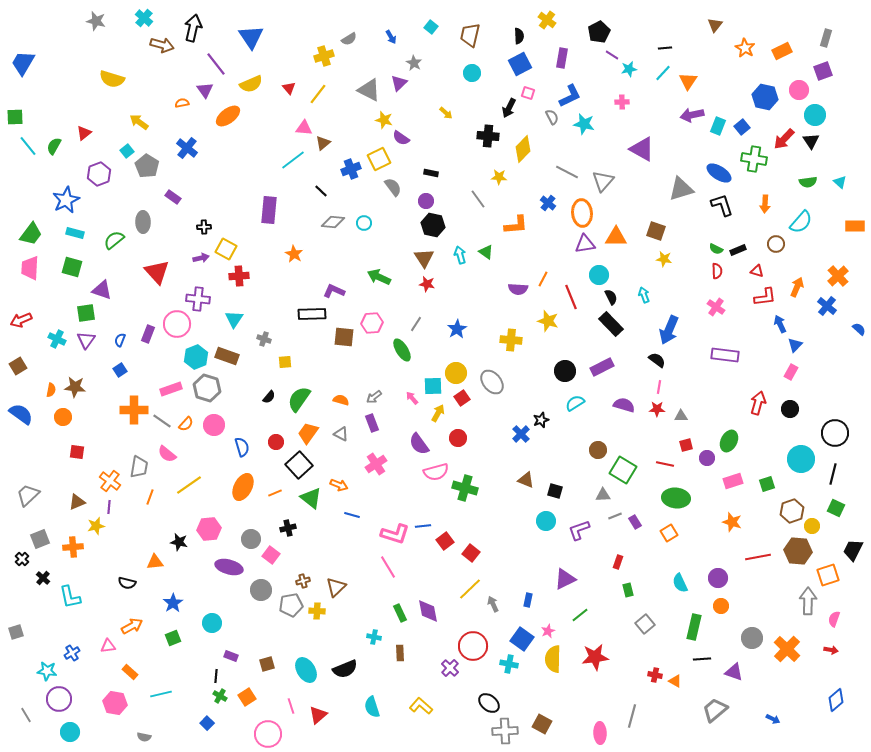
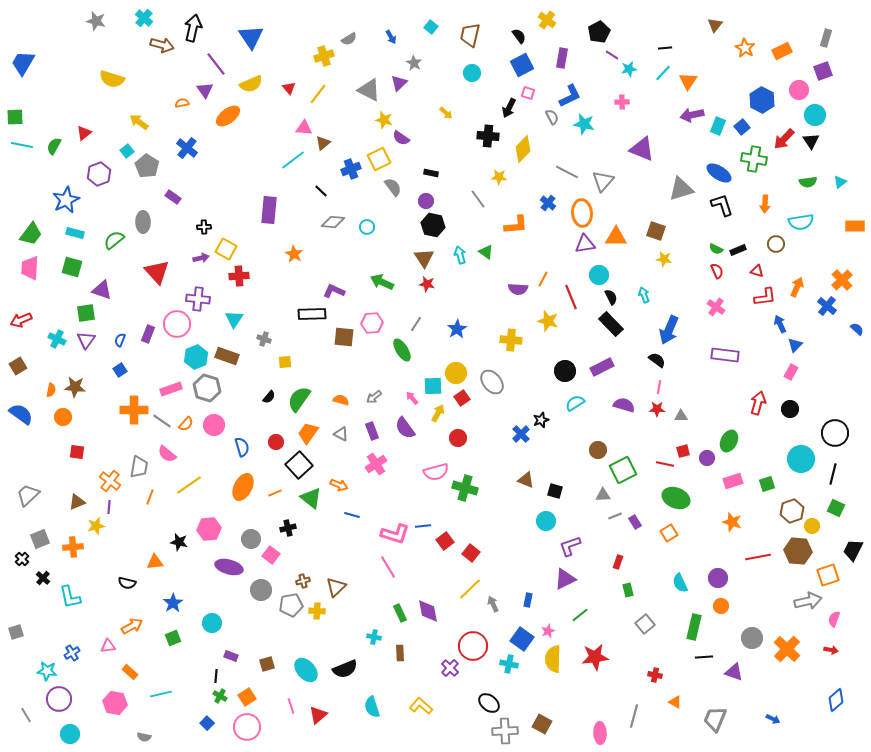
black semicircle at (519, 36): rotated 35 degrees counterclockwise
blue square at (520, 64): moved 2 px right, 1 px down
blue hexagon at (765, 97): moved 3 px left, 3 px down; rotated 15 degrees clockwise
cyan line at (28, 146): moved 6 px left, 1 px up; rotated 40 degrees counterclockwise
purple triangle at (642, 149): rotated 8 degrees counterclockwise
cyan triangle at (840, 182): rotated 40 degrees clockwise
cyan semicircle at (801, 222): rotated 40 degrees clockwise
cyan circle at (364, 223): moved 3 px right, 4 px down
red semicircle at (717, 271): rotated 21 degrees counterclockwise
orange cross at (838, 276): moved 4 px right, 4 px down
green arrow at (379, 277): moved 3 px right, 5 px down
blue semicircle at (859, 329): moved 2 px left
purple rectangle at (372, 423): moved 8 px down
purple semicircle at (419, 444): moved 14 px left, 16 px up
red square at (686, 445): moved 3 px left, 6 px down
green square at (623, 470): rotated 32 degrees clockwise
green ellipse at (676, 498): rotated 16 degrees clockwise
purple L-shape at (579, 530): moved 9 px left, 16 px down
gray arrow at (808, 601): rotated 76 degrees clockwise
black line at (702, 659): moved 2 px right, 2 px up
cyan ellipse at (306, 670): rotated 10 degrees counterclockwise
orange triangle at (675, 681): moved 21 px down
gray trapezoid at (715, 710): moved 9 px down; rotated 28 degrees counterclockwise
gray line at (632, 716): moved 2 px right
cyan circle at (70, 732): moved 2 px down
pink circle at (268, 734): moved 21 px left, 7 px up
